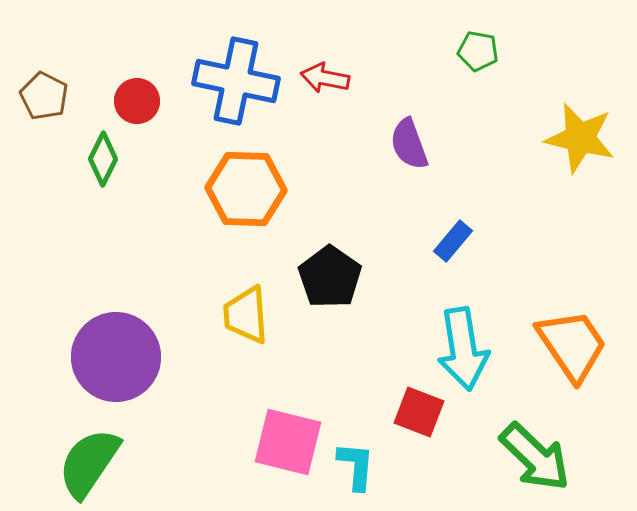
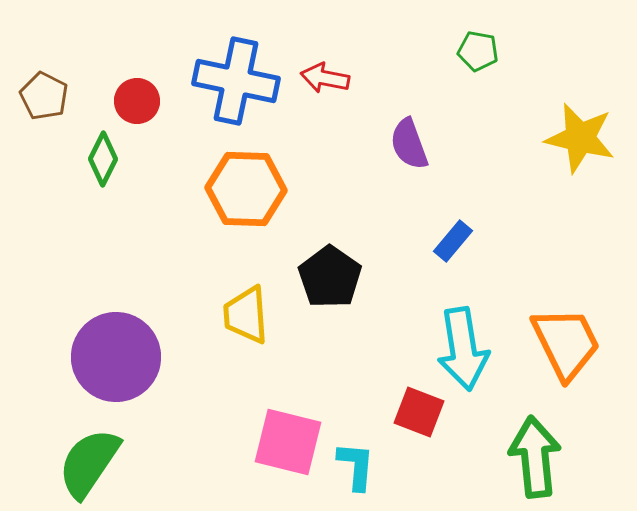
orange trapezoid: moved 6 px left, 2 px up; rotated 8 degrees clockwise
green arrow: rotated 140 degrees counterclockwise
